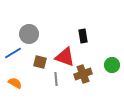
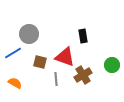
brown cross: moved 1 px down; rotated 12 degrees counterclockwise
